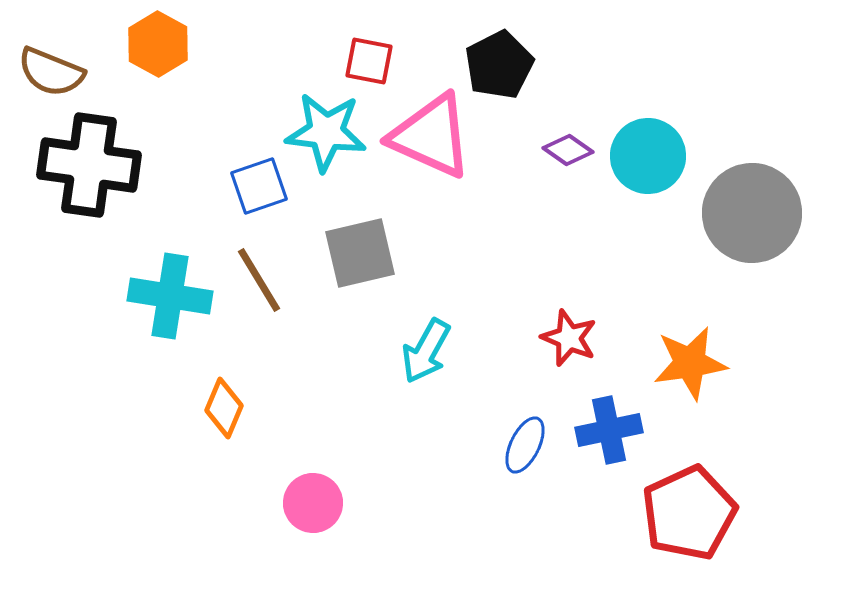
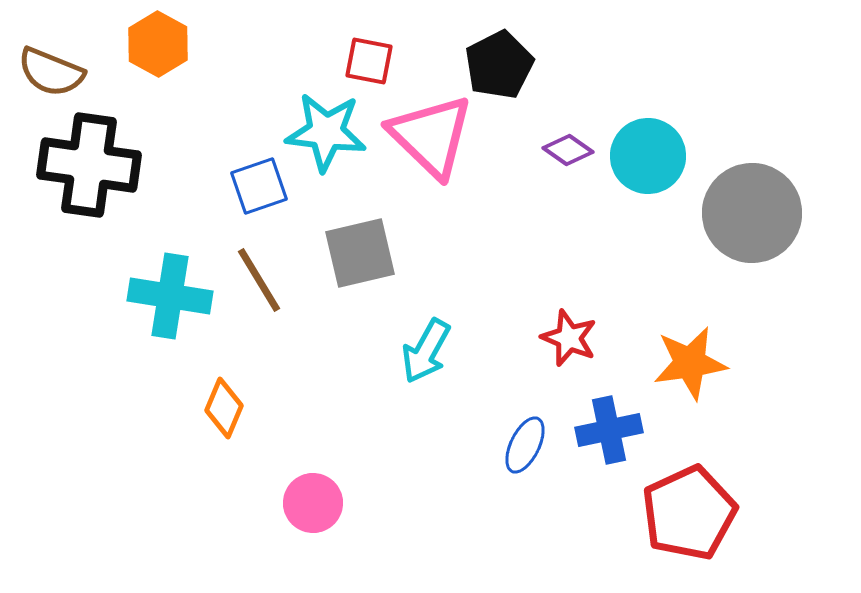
pink triangle: rotated 20 degrees clockwise
